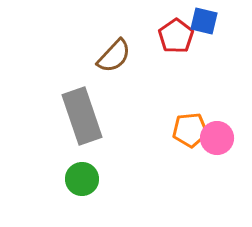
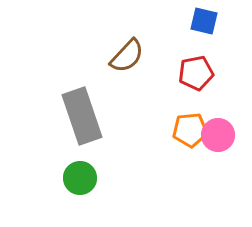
red pentagon: moved 20 px right, 37 px down; rotated 24 degrees clockwise
brown semicircle: moved 13 px right
pink circle: moved 1 px right, 3 px up
green circle: moved 2 px left, 1 px up
